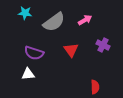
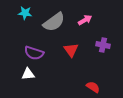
purple cross: rotated 16 degrees counterclockwise
red semicircle: moved 2 px left; rotated 56 degrees counterclockwise
